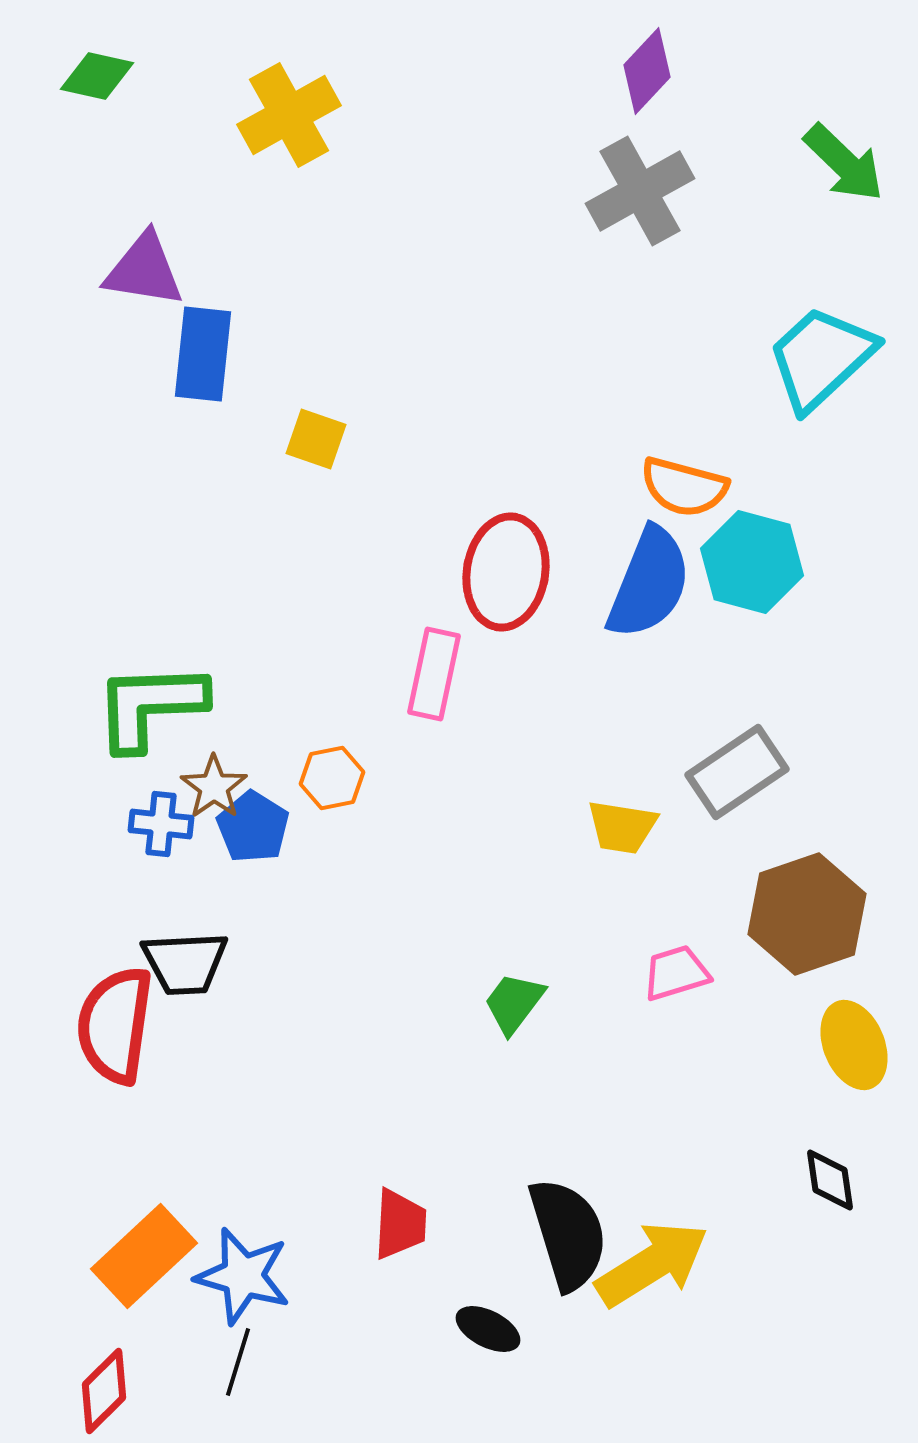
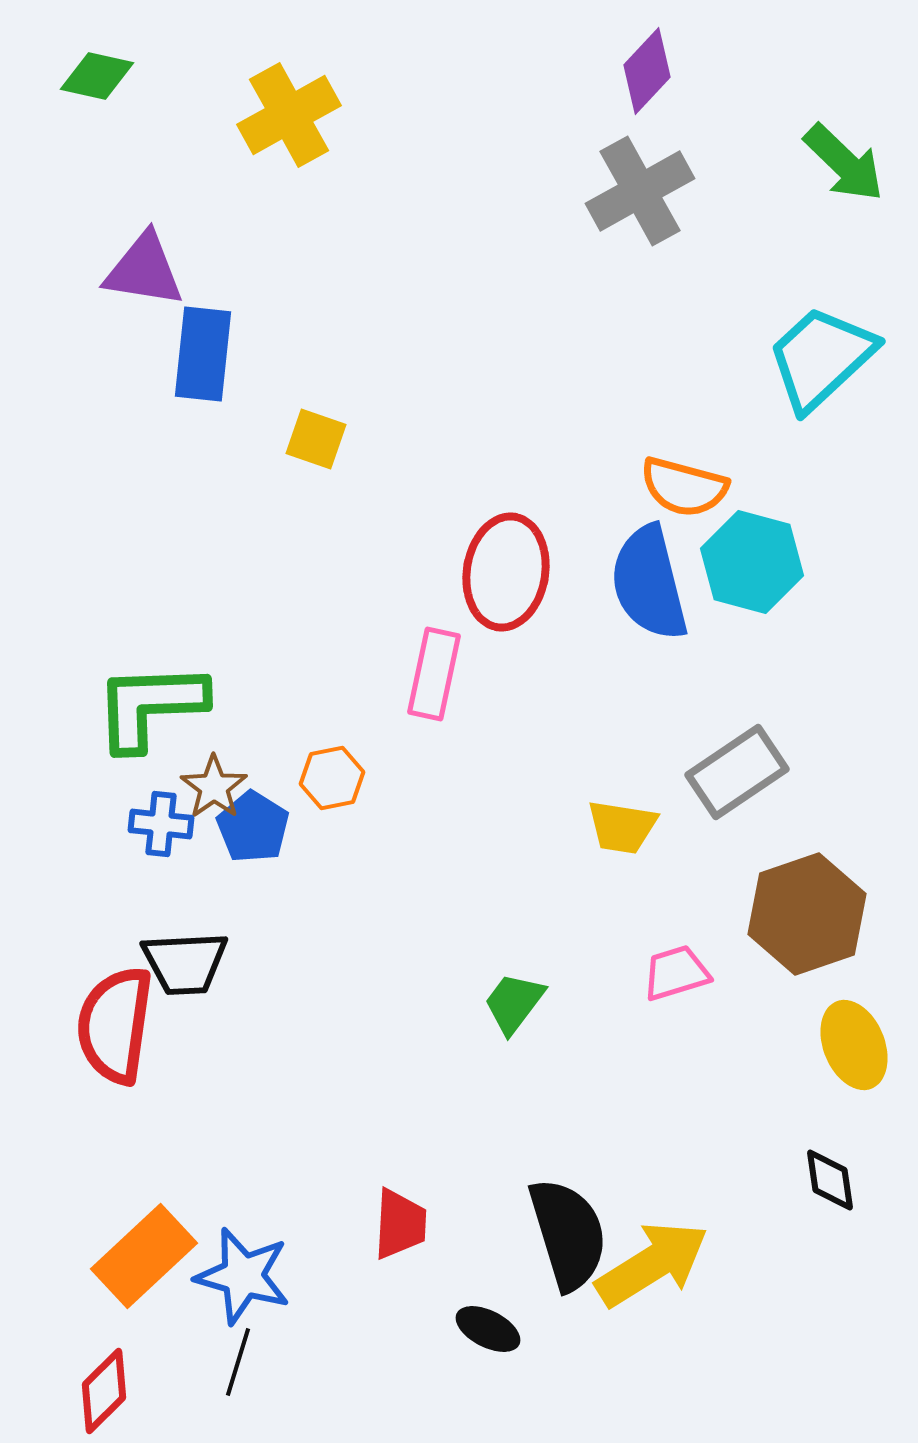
blue semicircle: rotated 144 degrees clockwise
